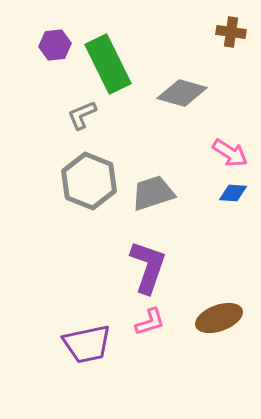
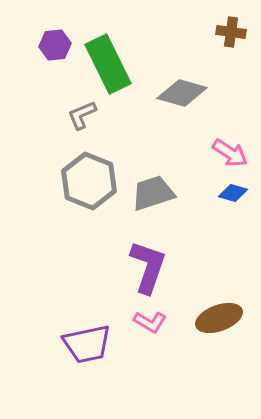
blue diamond: rotated 12 degrees clockwise
pink L-shape: rotated 48 degrees clockwise
